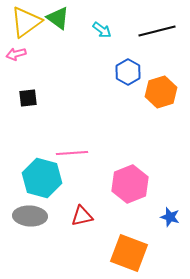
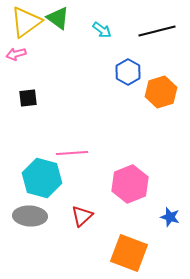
red triangle: rotated 30 degrees counterclockwise
